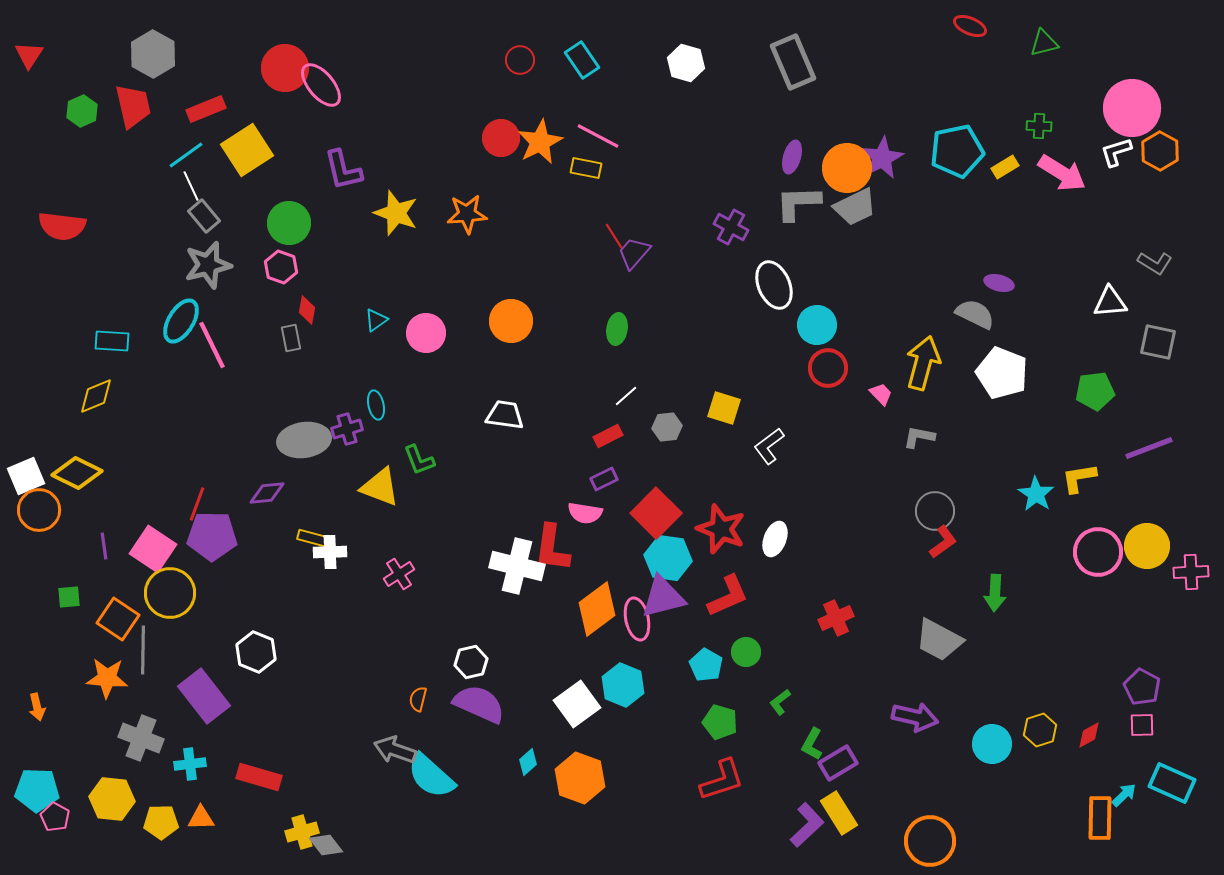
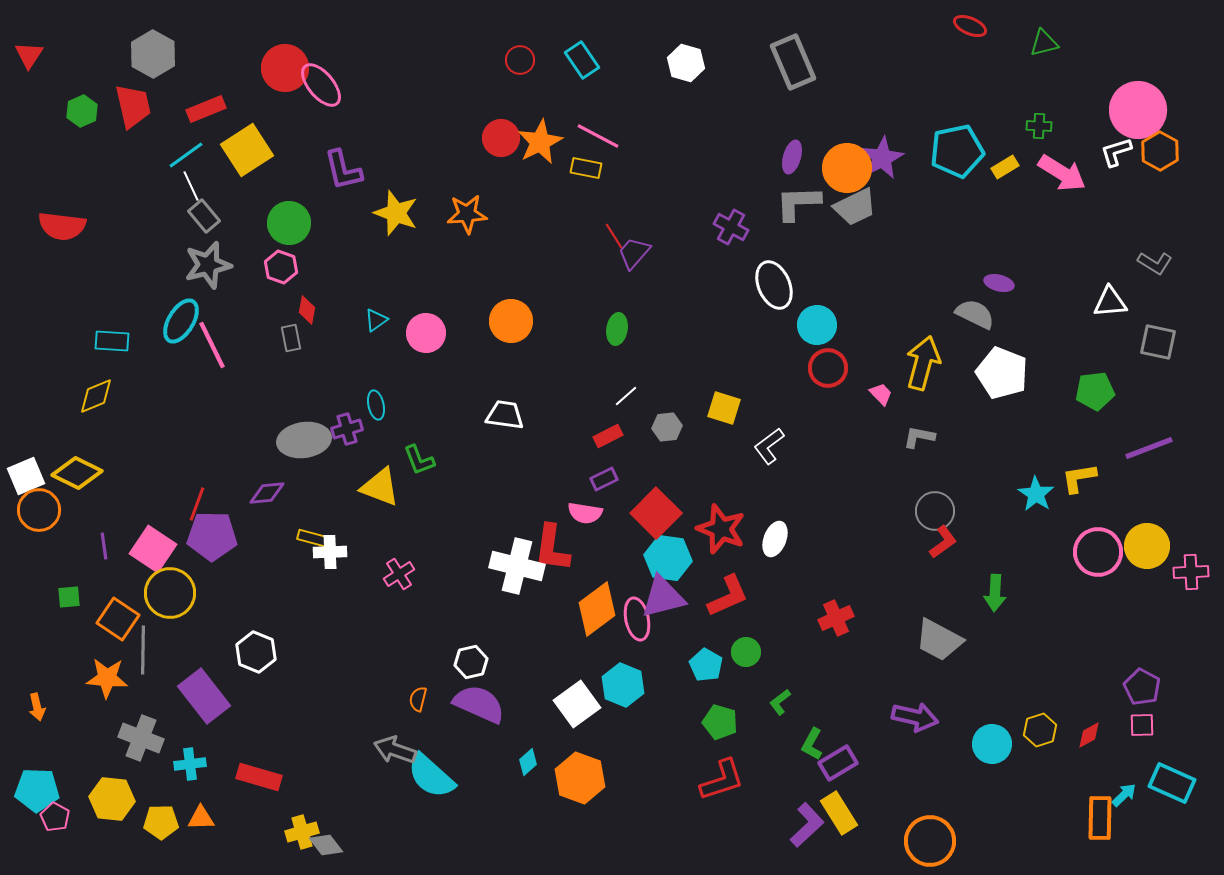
pink circle at (1132, 108): moved 6 px right, 2 px down
